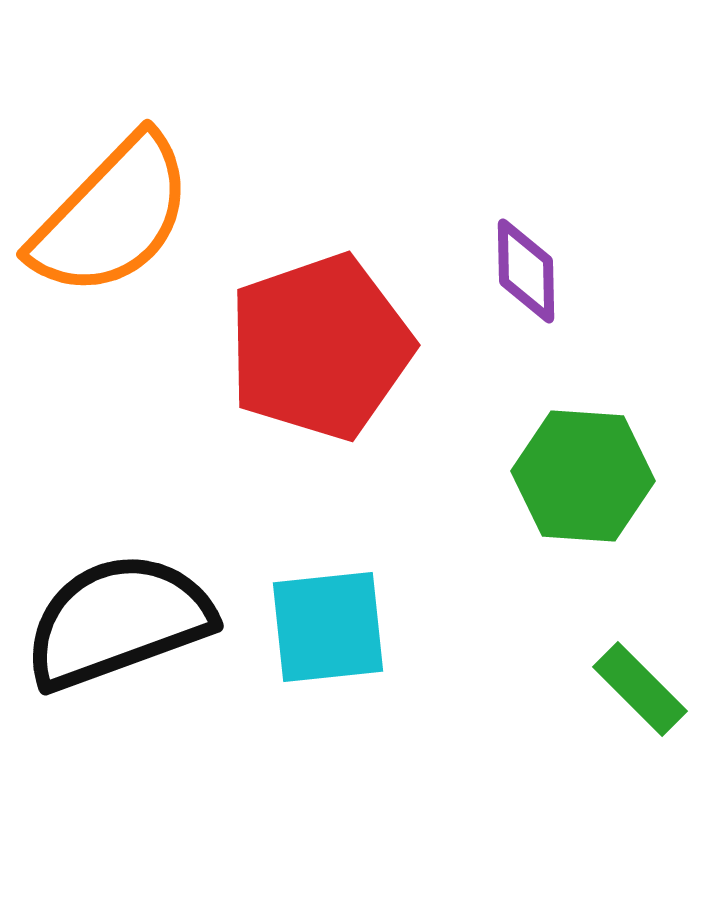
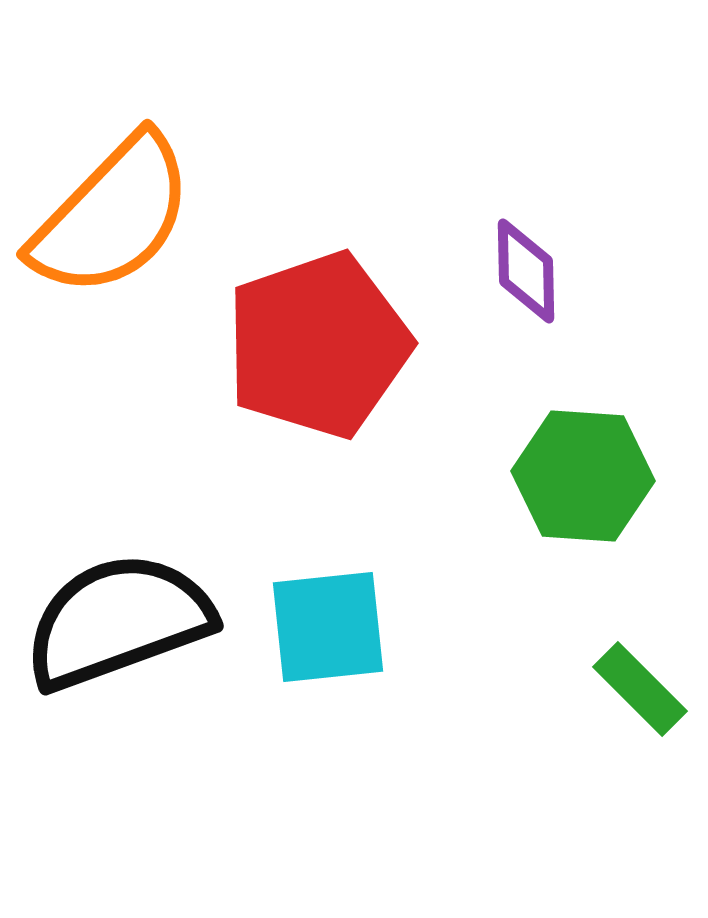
red pentagon: moved 2 px left, 2 px up
